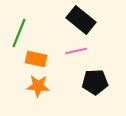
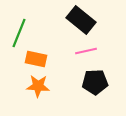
pink line: moved 10 px right
